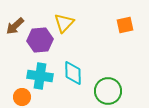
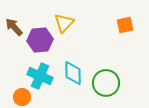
brown arrow: moved 1 px left, 1 px down; rotated 90 degrees clockwise
cyan cross: rotated 15 degrees clockwise
green circle: moved 2 px left, 8 px up
